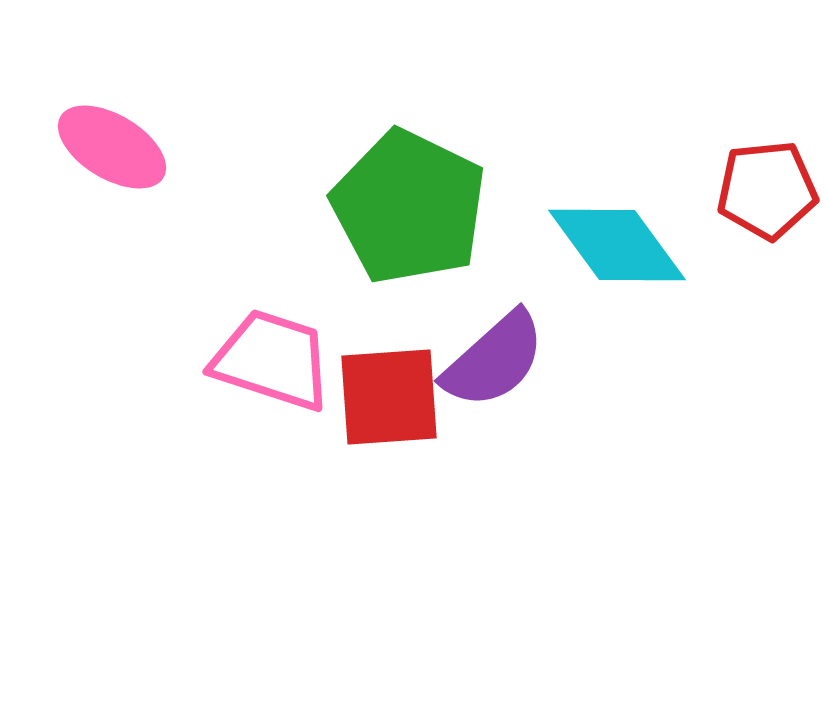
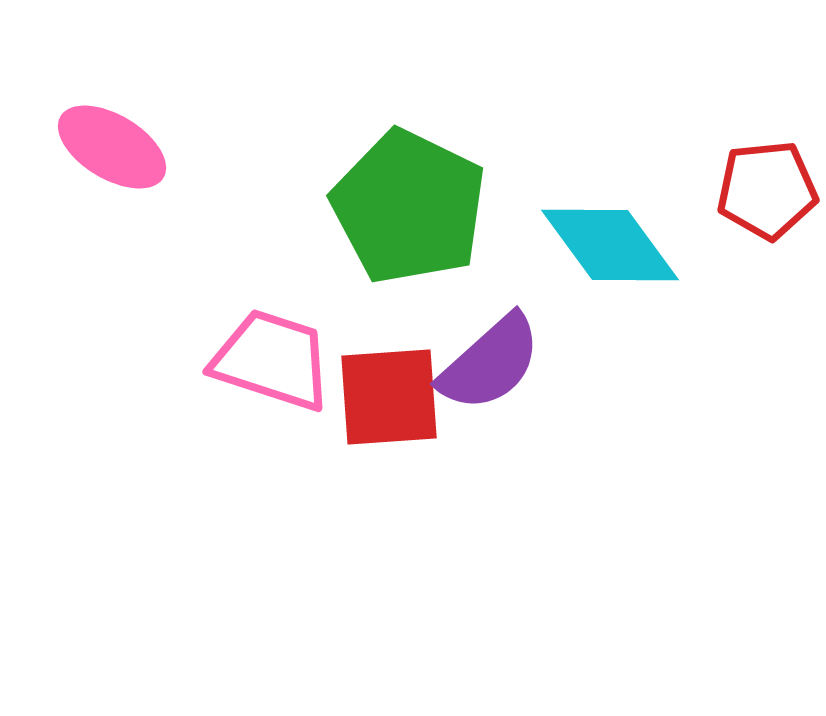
cyan diamond: moved 7 px left
purple semicircle: moved 4 px left, 3 px down
